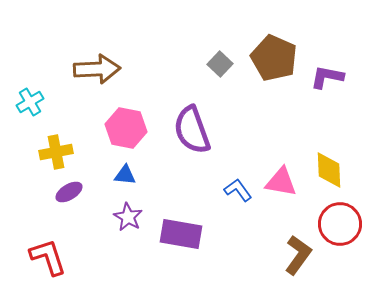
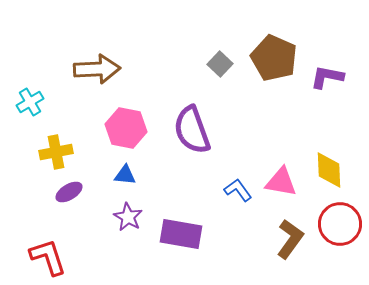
brown L-shape: moved 8 px left, 16 px up
